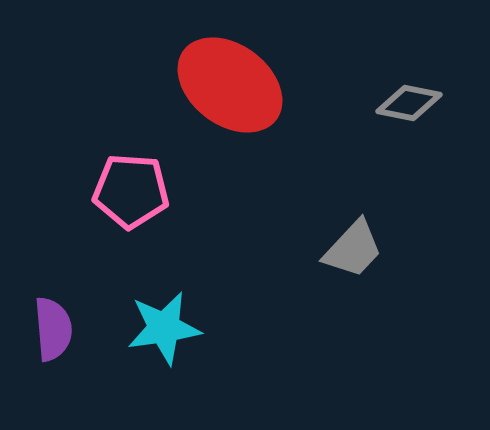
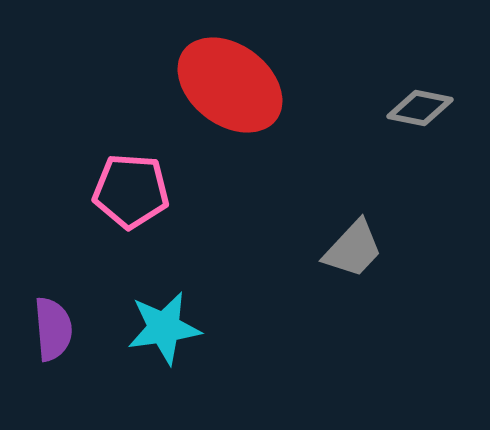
gray diamond: moved 11 px right, 5 px down
